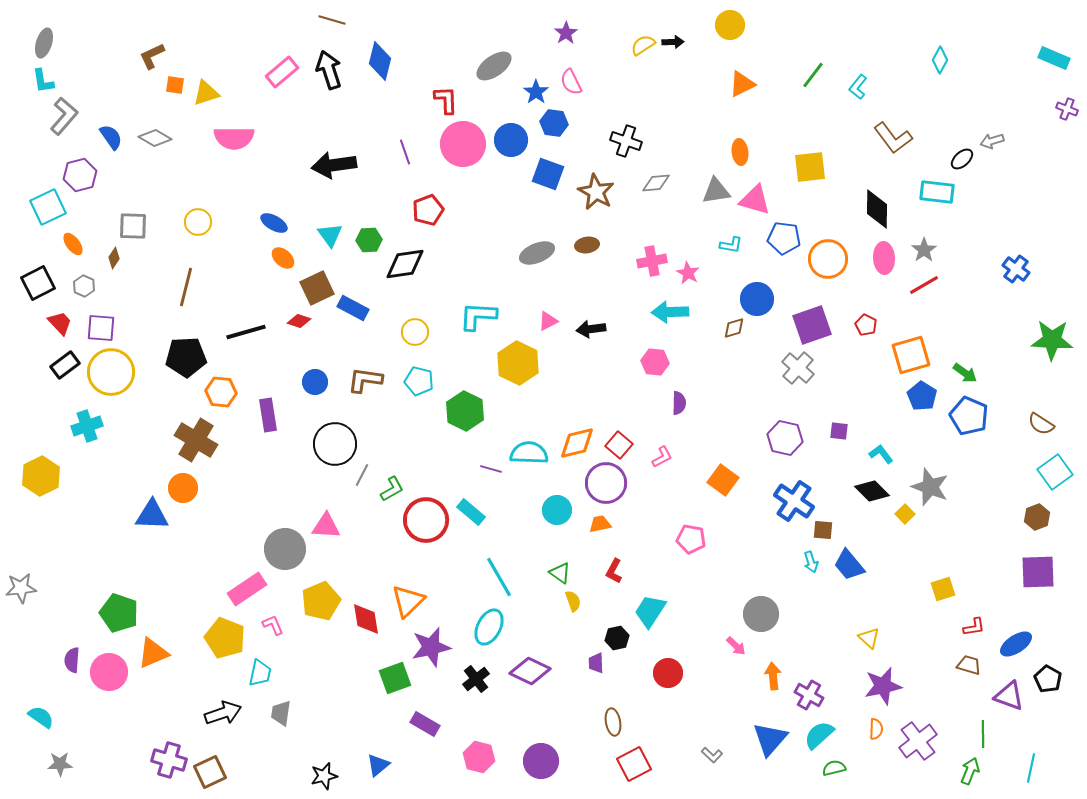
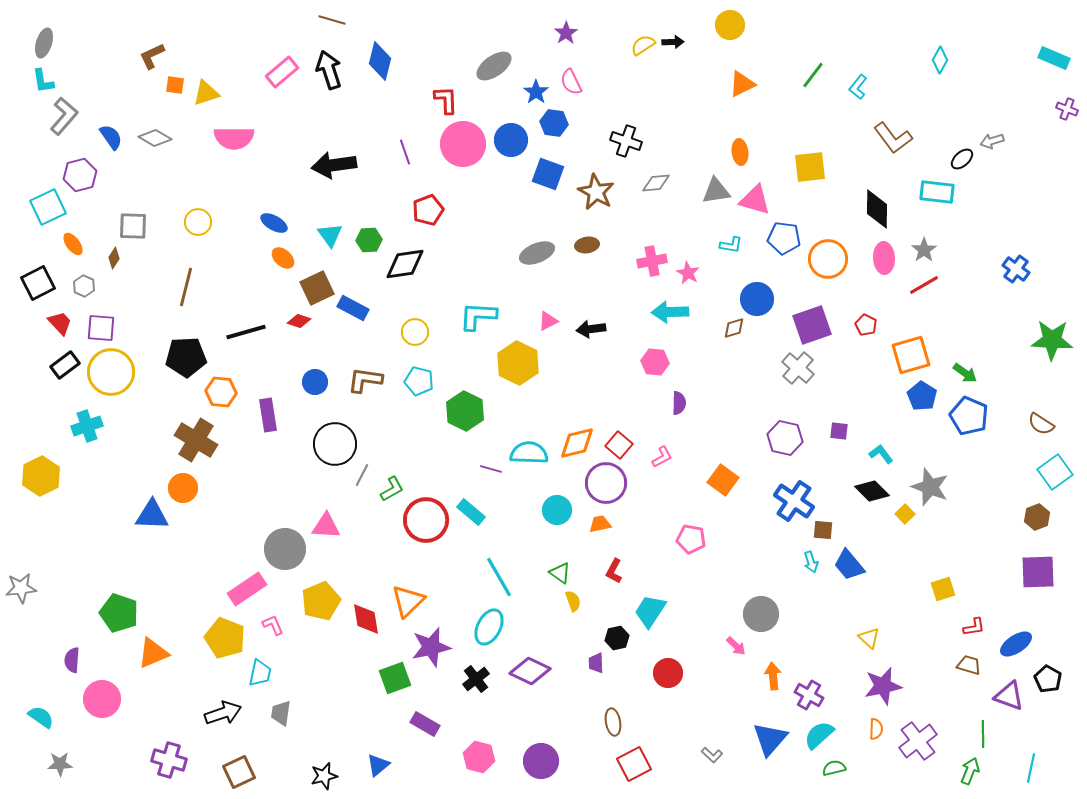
pink circle at (109, 672): moved 7 px left, 27 px down
brown square at (210, 772): moved 29 px right
